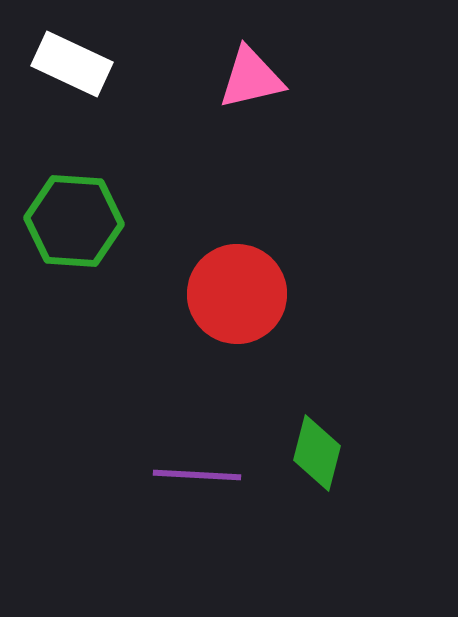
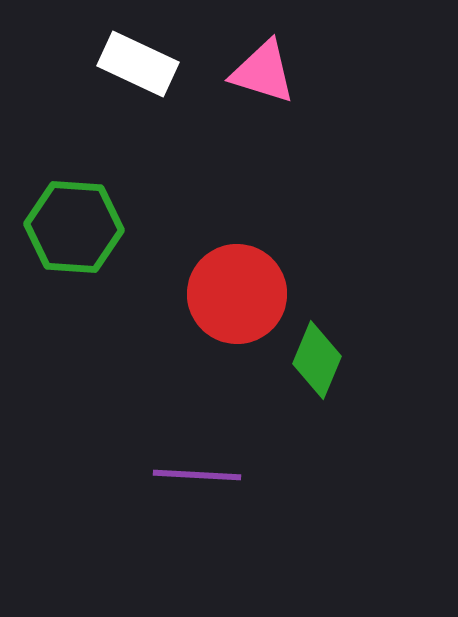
white rectangle: moved 66 px right
pink triangle: moved 12 px right, 6 px up; rotated 30 degrees clockwise
green hexagon: moved 6 px down
green diamond: moved 93 px up; rotated 8 degrees clockwise
